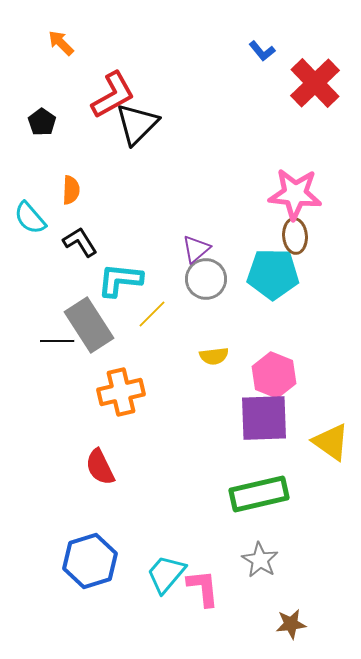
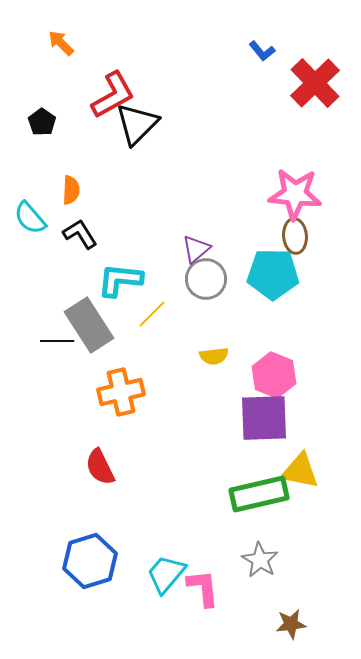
black L-shape: moved 8 px up
yellow triangle: moved 31 px left, 29 px down; rotated 24 degrees counterclockwise
